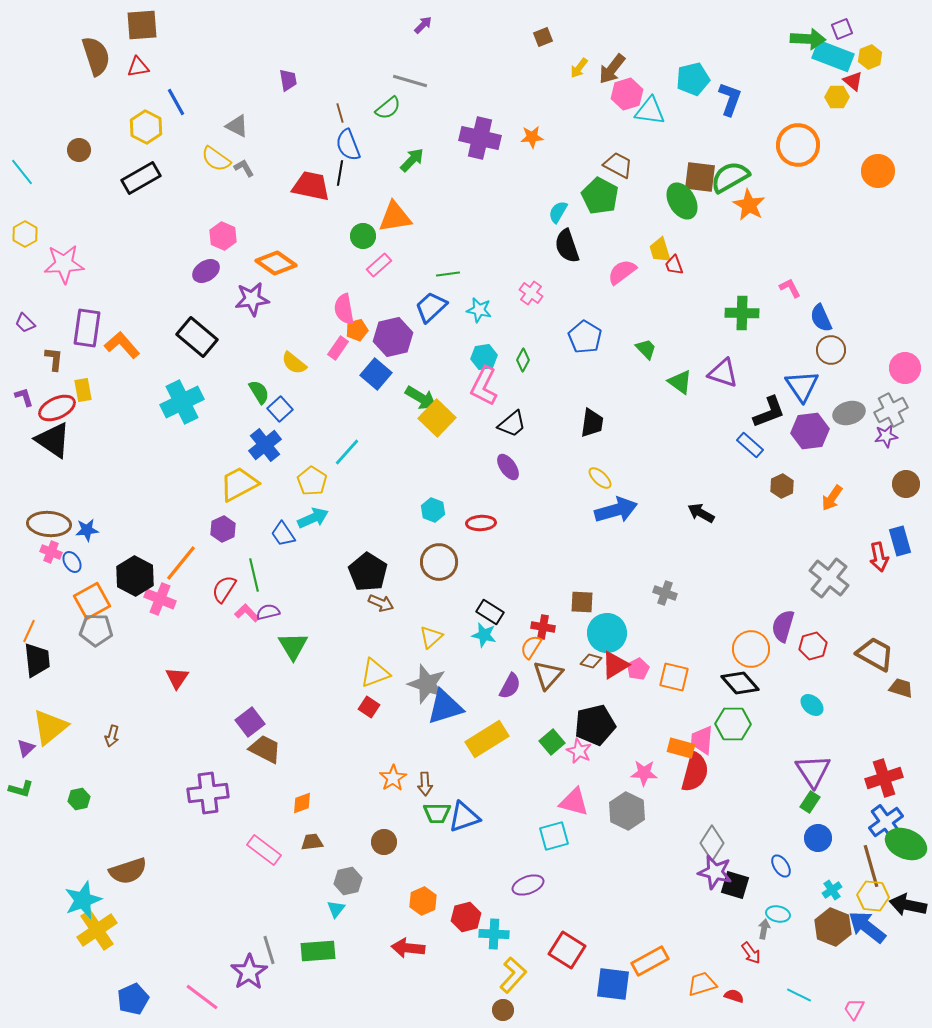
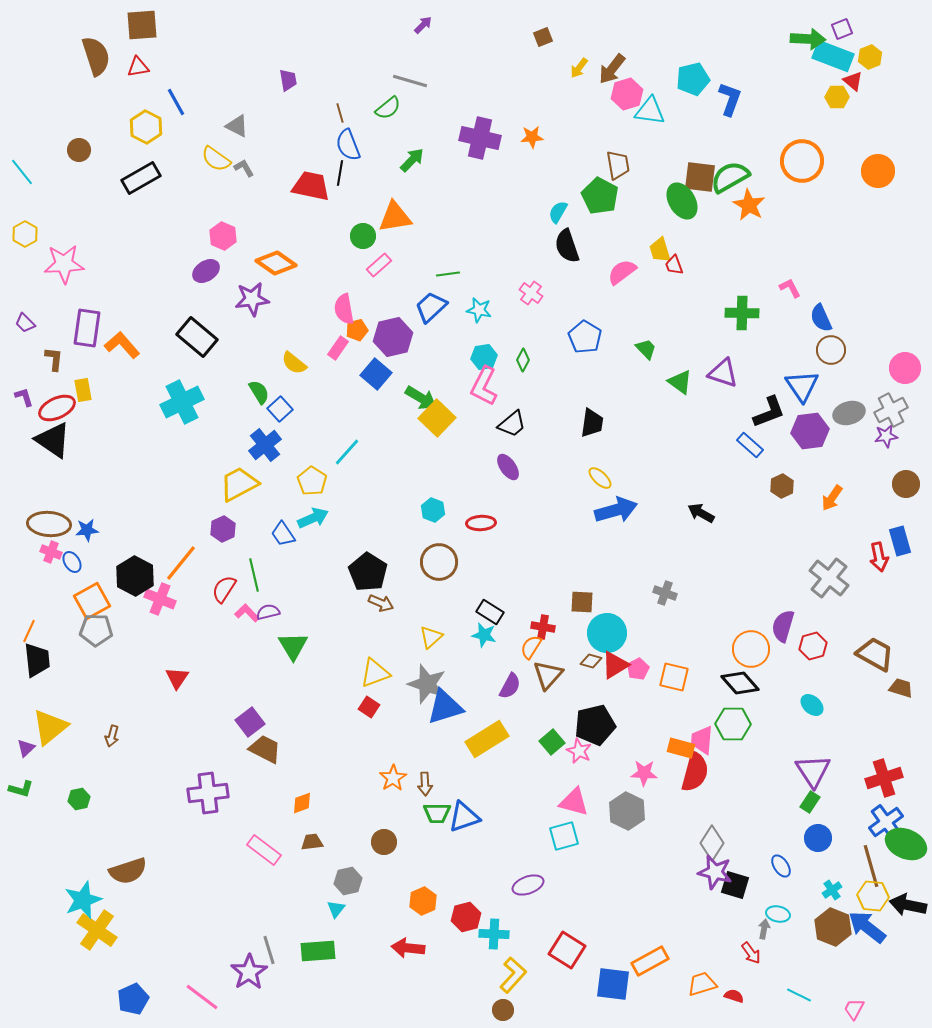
orange circle at (798, 145): moved 4 px right, 16 px down
brown trapezoid at (618, 165): rotated 52 degrees clockwise
cyan square at (554, 836): moved 10 px right
yellow cross at (97, 930): rotated 21 degrees counterclockwise
